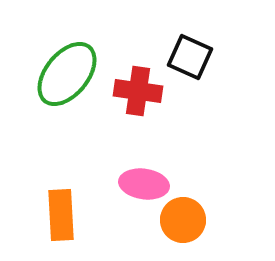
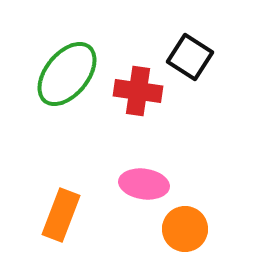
black square: rotated 9 degrees clockwise
orange rectangle: rotated 24 degrees clockwise
orange circle: moved 2 px right, 9 px down
